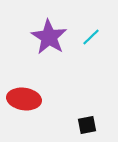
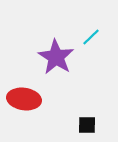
purple star: moved 7 px right, 20 px down
black square: rotated 12 degrees clockwise
